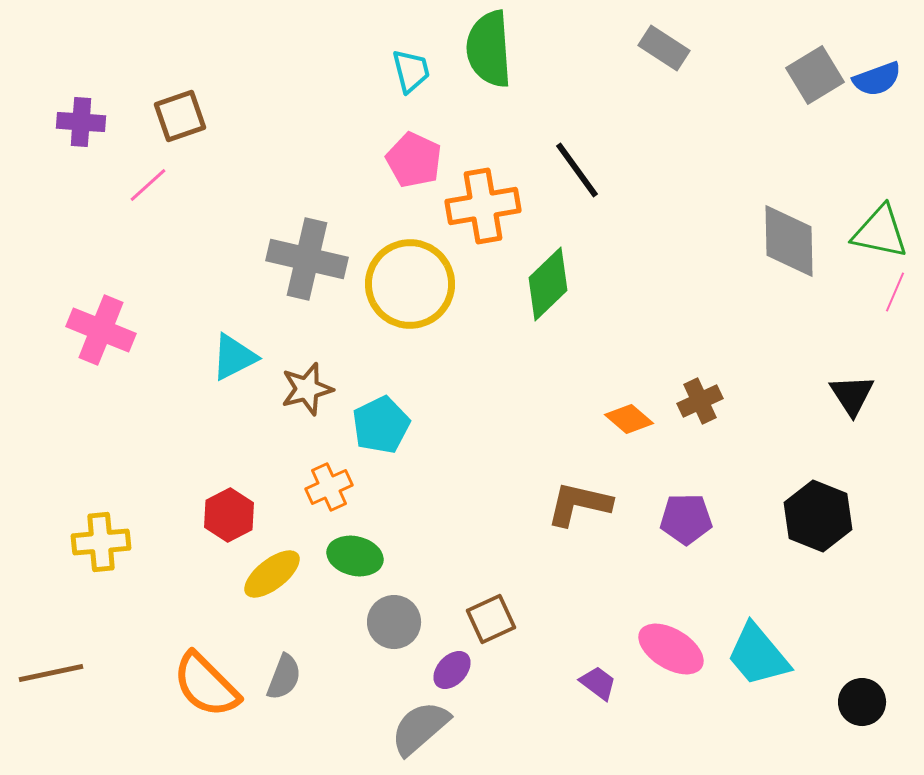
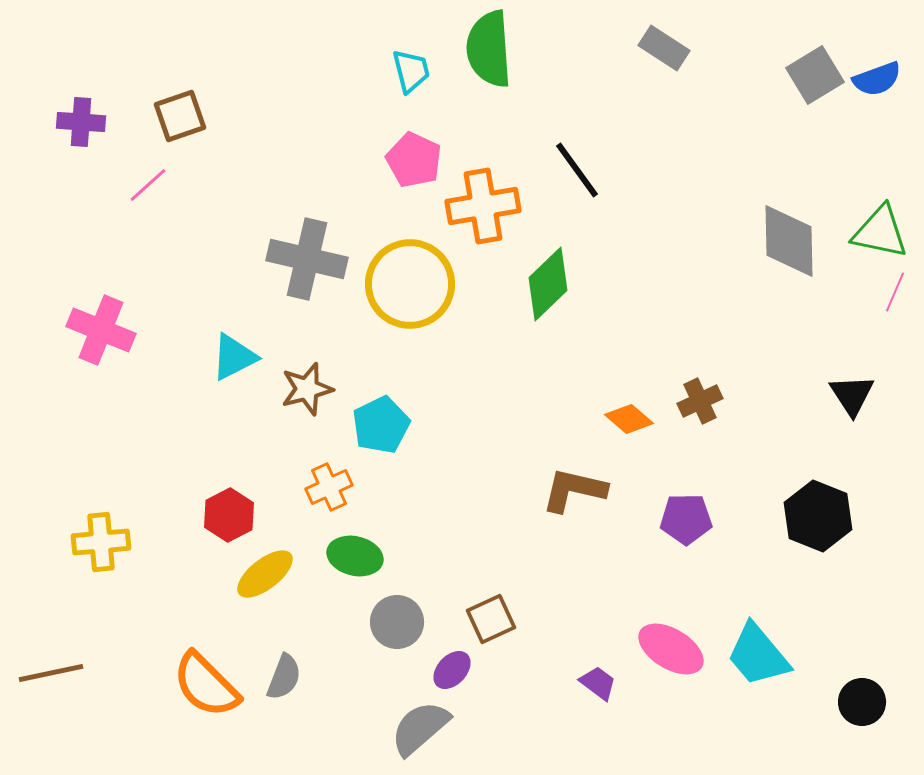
brown L-shape at (579, 504): moved 5 px left, 14 px up
yellow ellipse at (272, 574): moved 7 px left
gray circle at (394, 622): moved 3 px right
